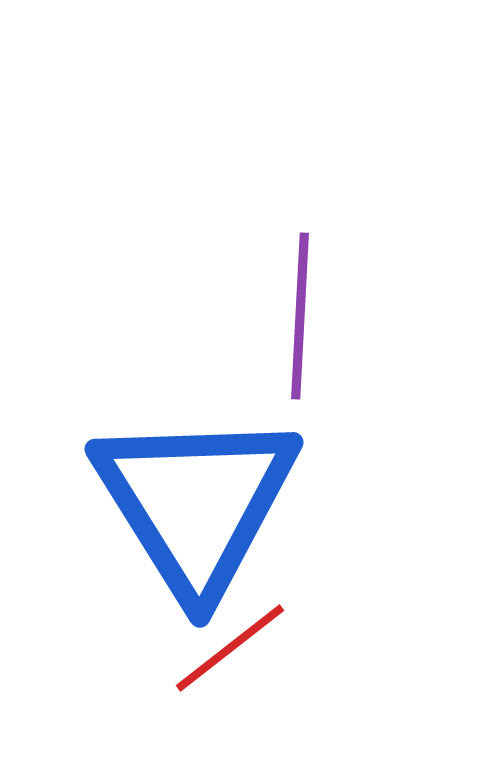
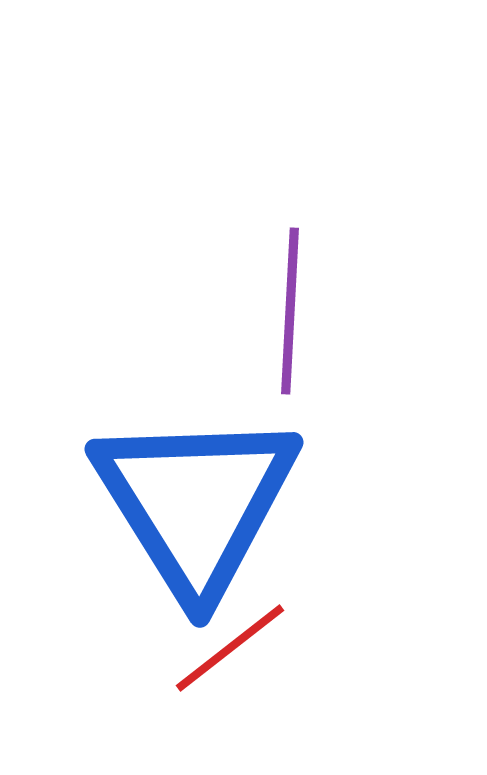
purple line: moved 10 px left, 5 px up
